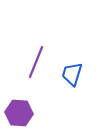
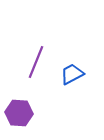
blue trapezoid: rotated 45 degrees clockwise
